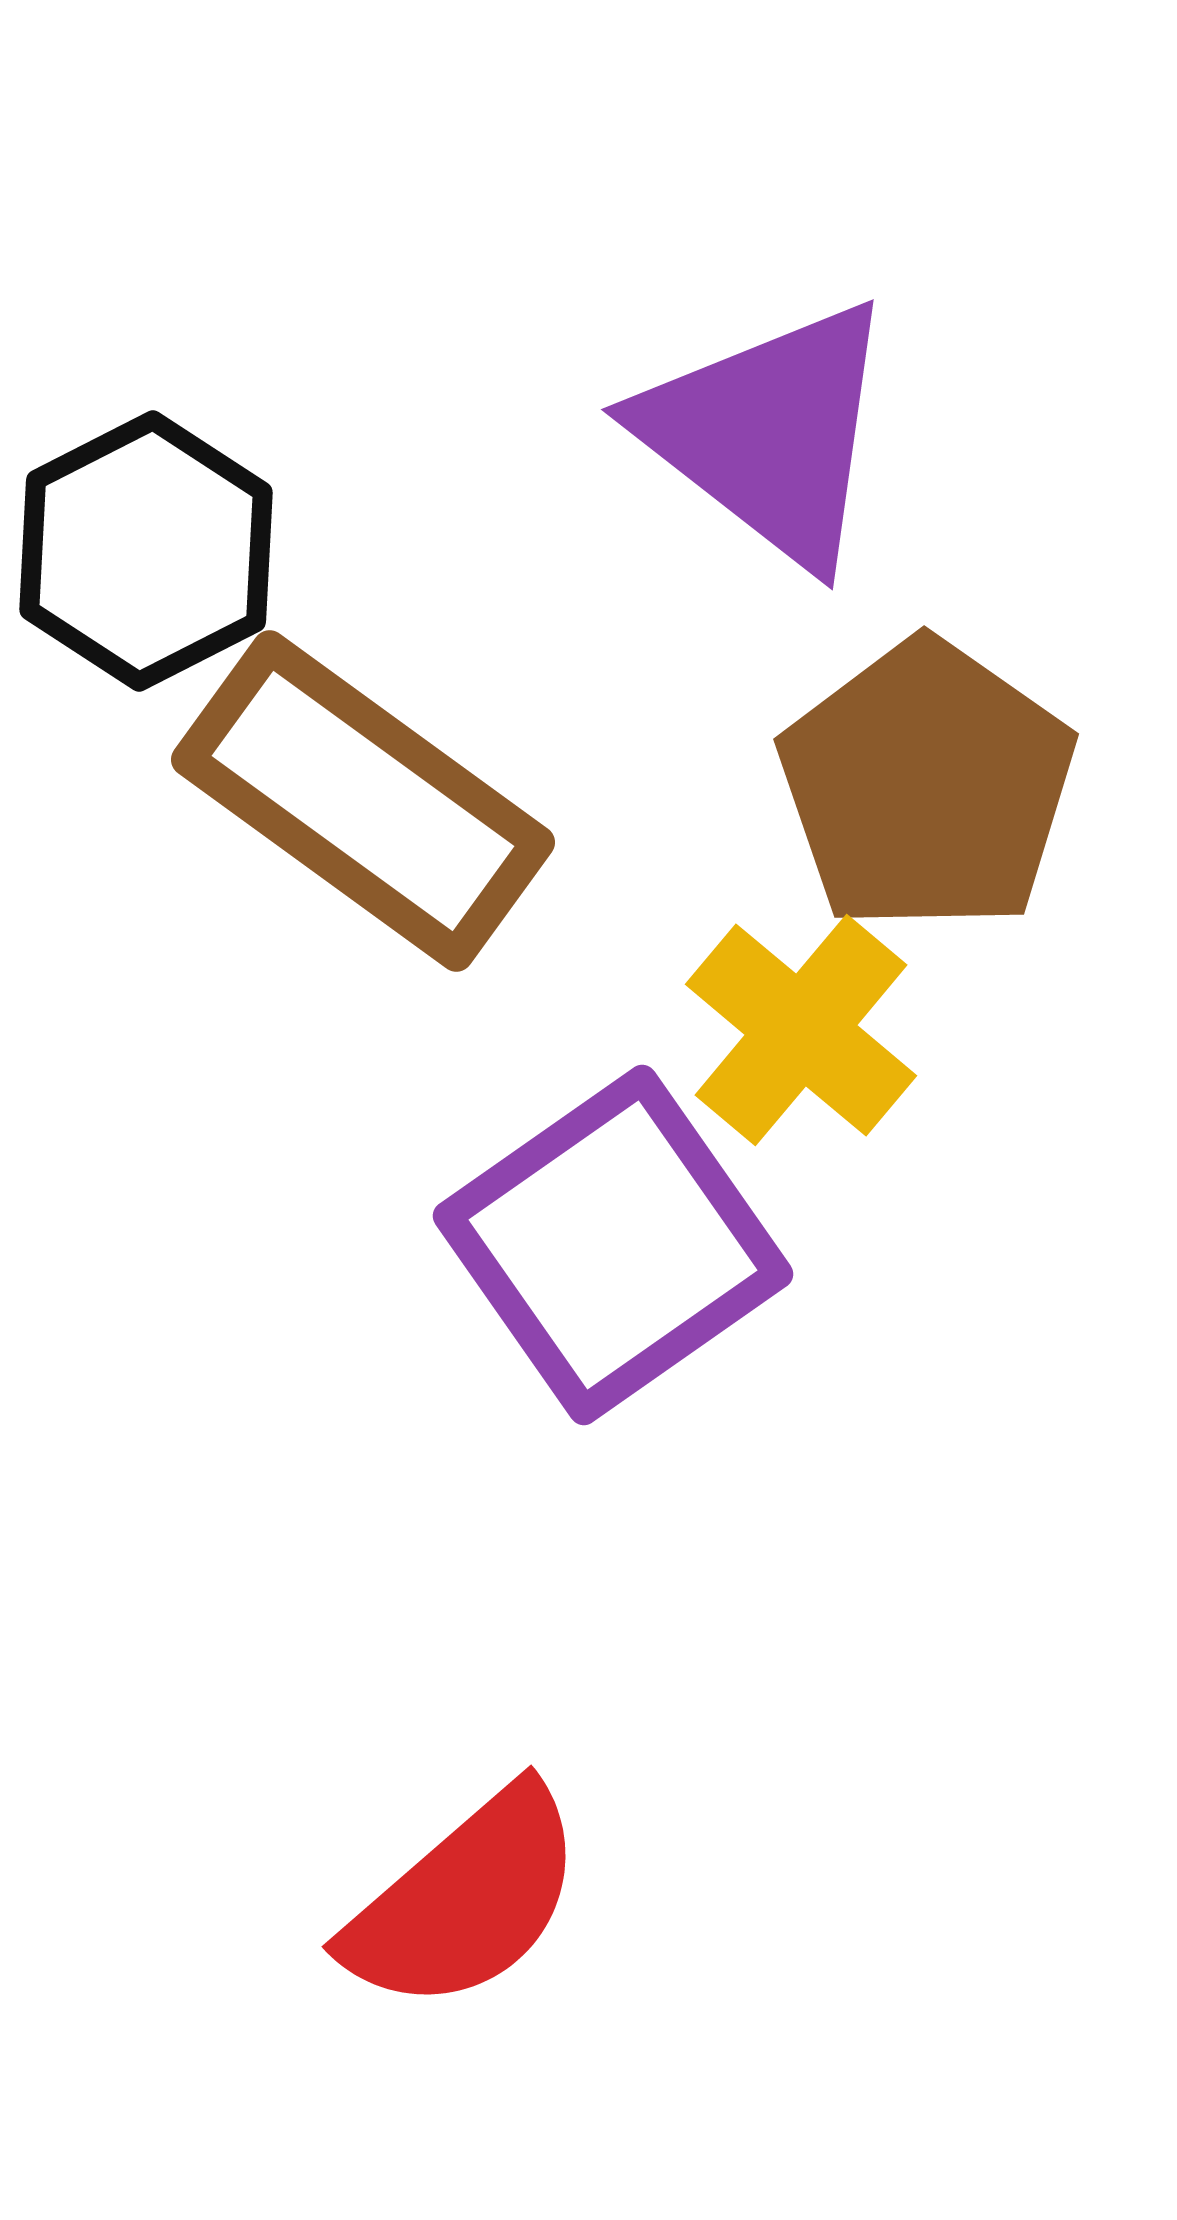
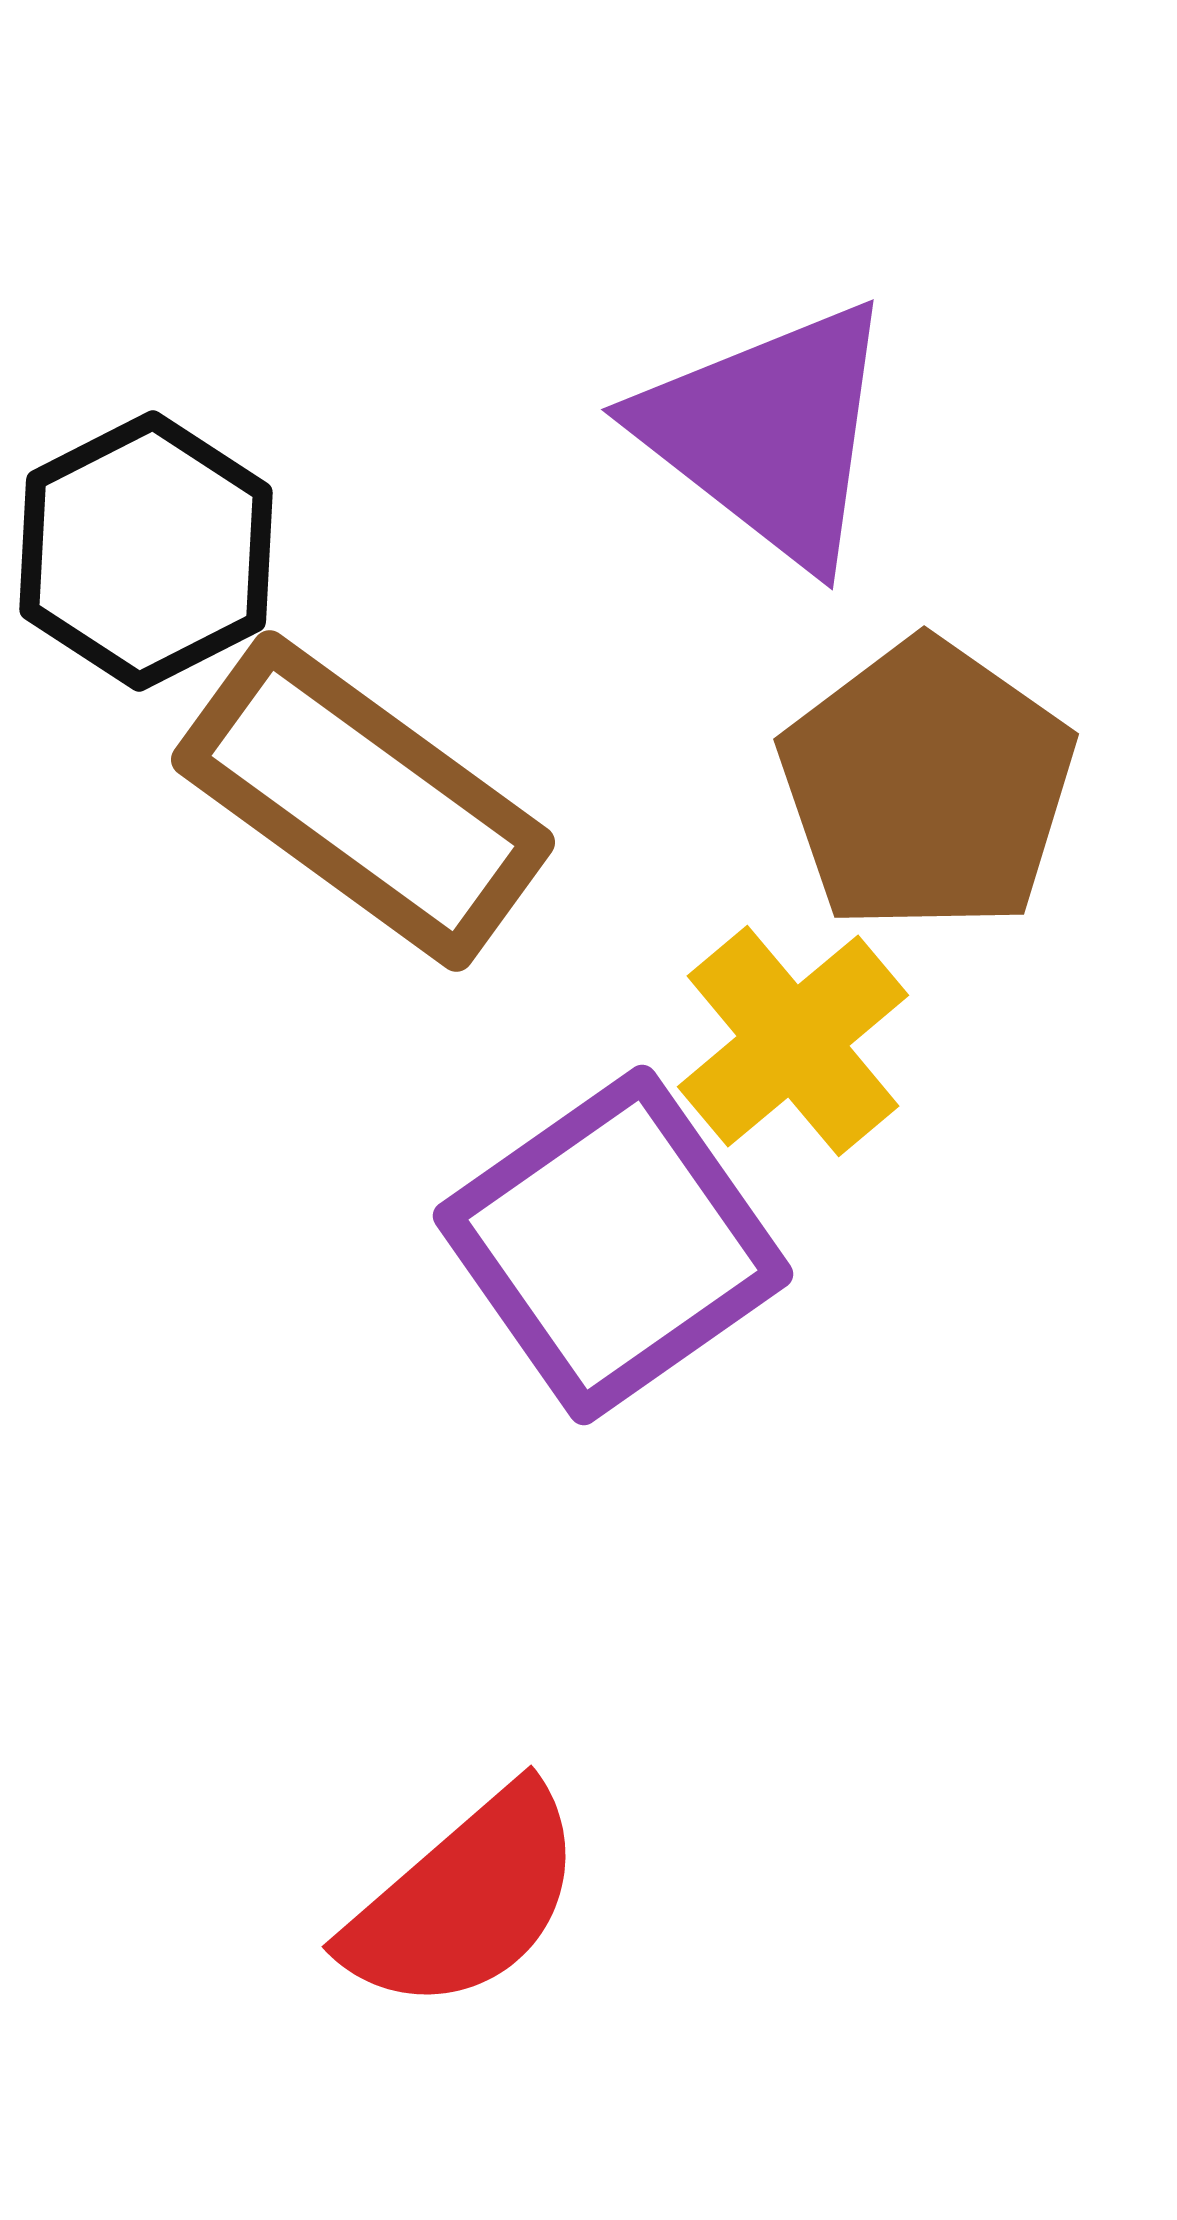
yellow cross: moved 8 px left, 11 px down; rotated 10 degrees clockwise
